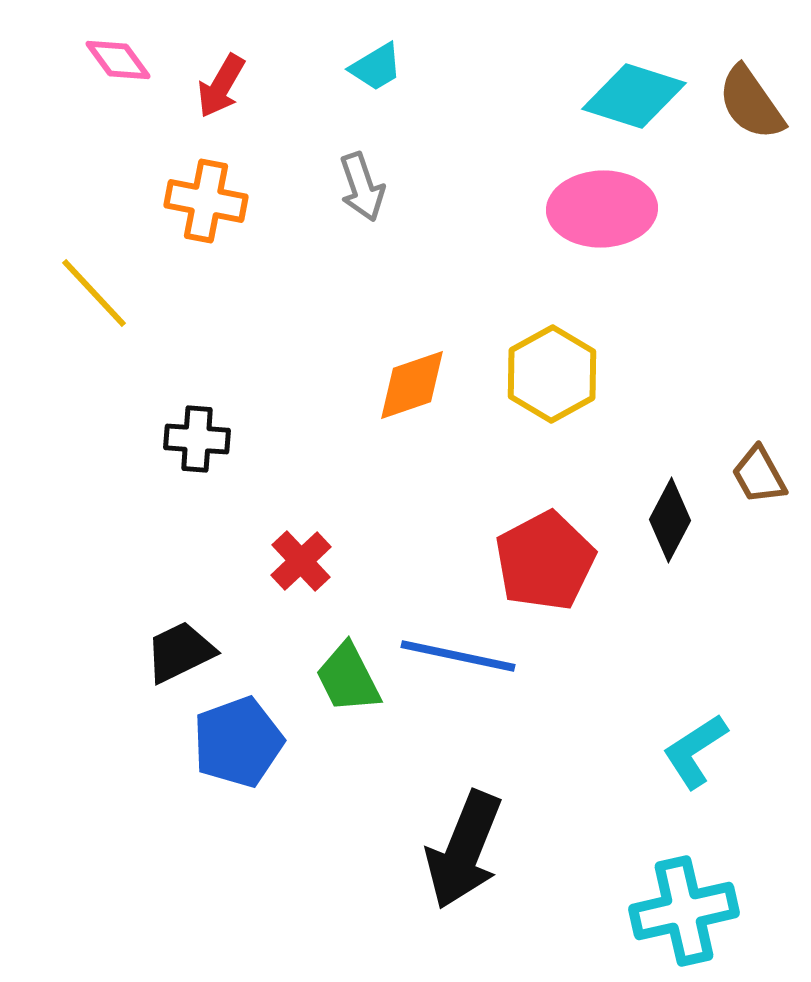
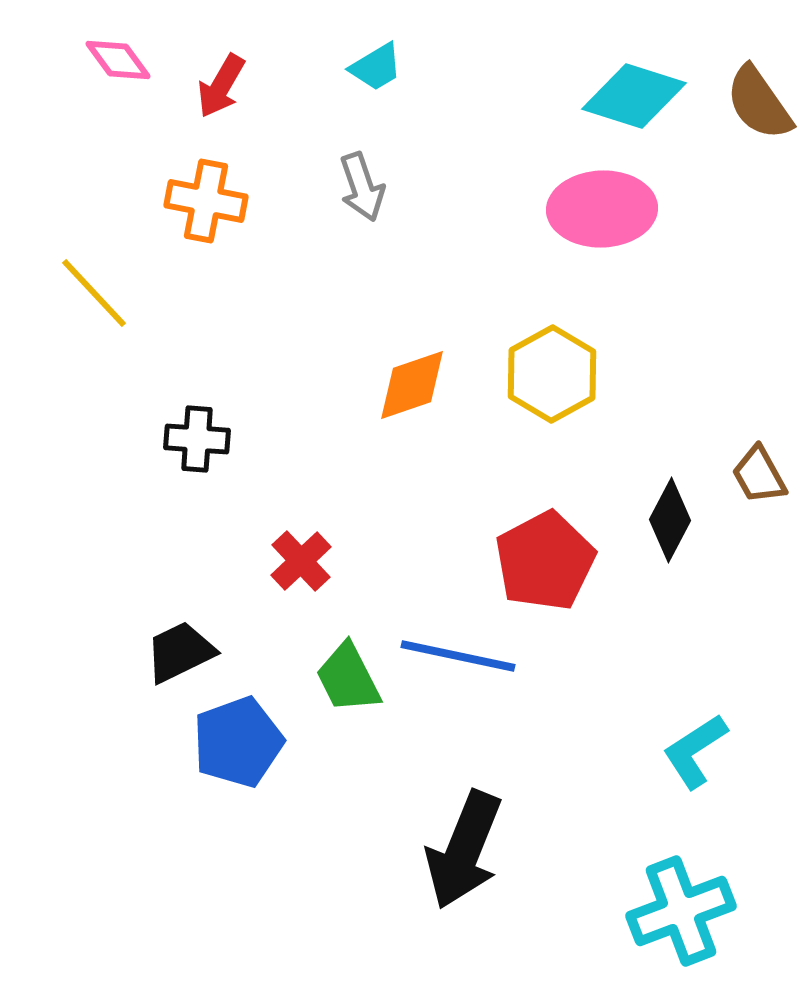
brown semicircle: moved 8 px right
cyan cross: moved 3 px left; rotated 8 degrees counterclockwise
